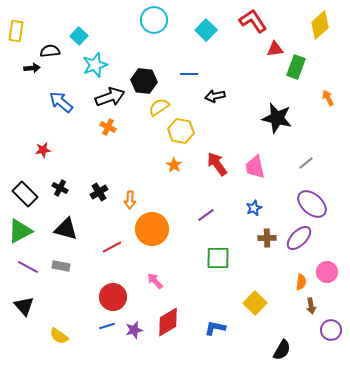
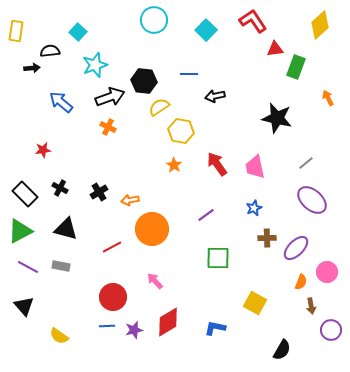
cyan square at (79, 36): moved 1 px left, 4 px up
orange arrow at (130, 200): rotated 78 degrees clockwise
purple ellipse at (312, 204): moved 4 px up
purple ellipse at (299, 238): moved 3 px left, 10 px down
orange semicircle at (301, 282): rotated 14 degrees clockwise
yellow square at (255, 303): rotated 15 degrees counterclockwise
blue line at (107, 326): rotated 14 degrees clockwise
